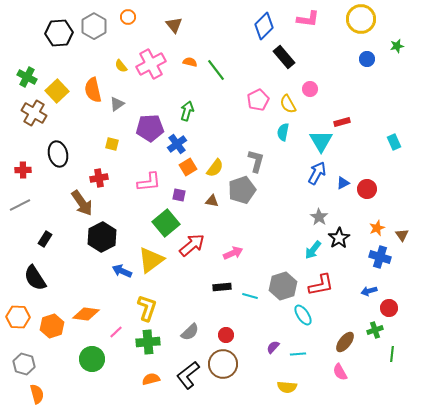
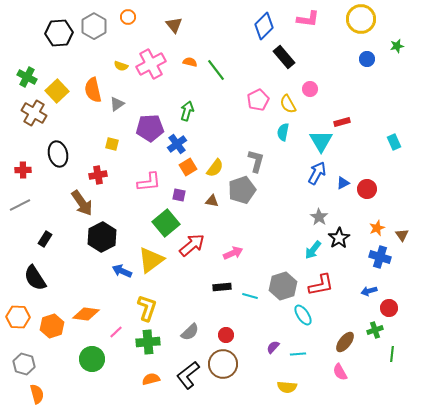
yellow semicircle at (121, 66): rotated 32 degrees counterclockwise
red cross at (99, 178): moved 1 px left, 3 px up
